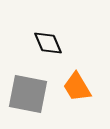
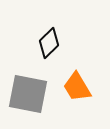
black diamond: moved 1 px right; rotated 68 degrees clockwise
